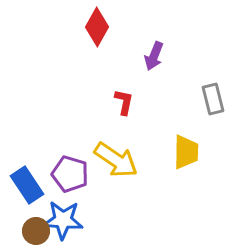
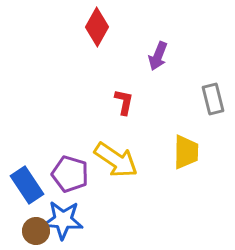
purple arrow: moved 4 px right
